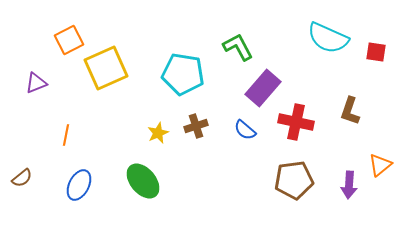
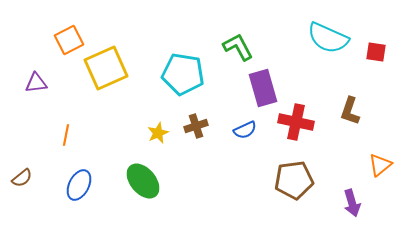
purple triangle: rotated 15 degrees clockwise
purple rectangle: rotated 57 degrees counterclockwise
blue semicircle: rotated 65 degrees counterclockwise
purple arrow: moved 3 px right, 18 px down; rotated 20 degrees counterclockwise
